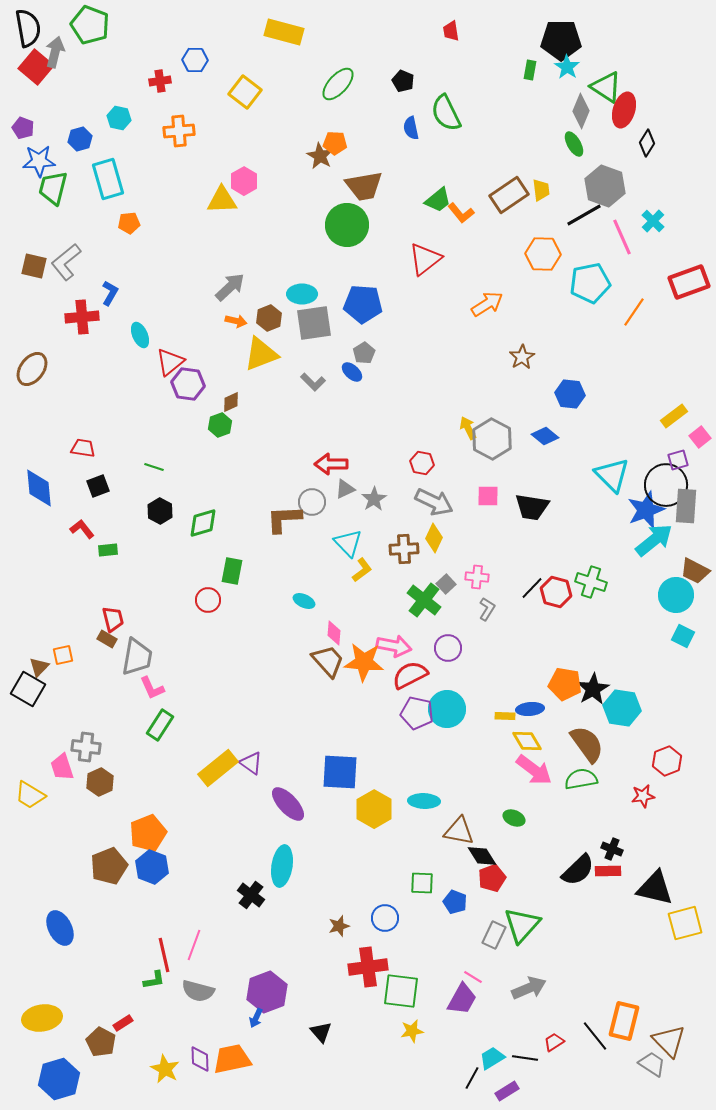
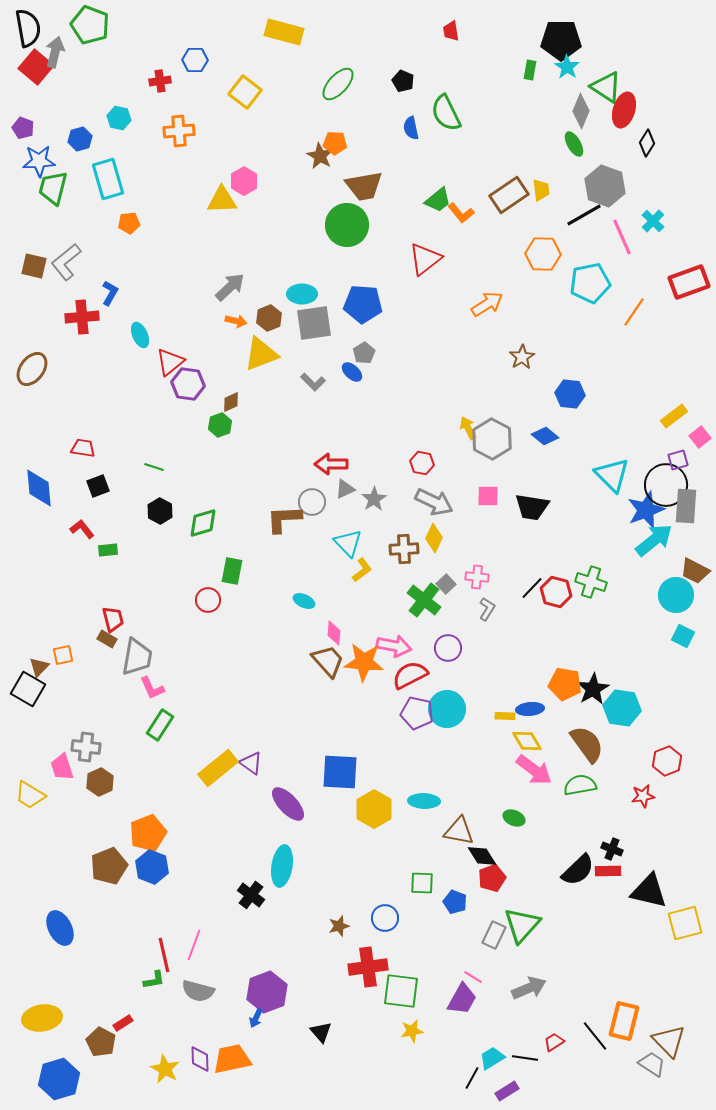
green semicircle at (581, 779): moved 1 px left, 6 px down
black triangle at (655, 888): moved 6 px left, 3 px down
